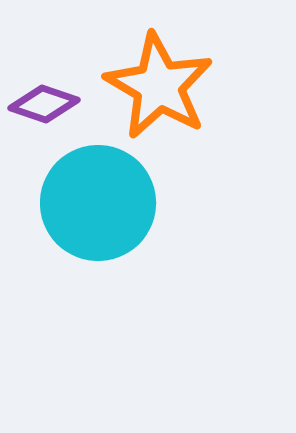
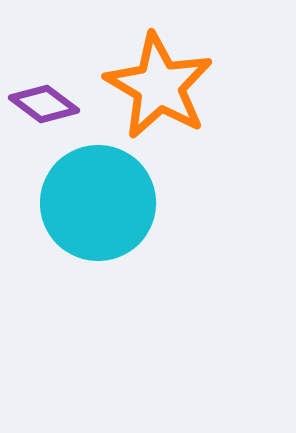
purple diamond: rotated 18 degrees clockwise
